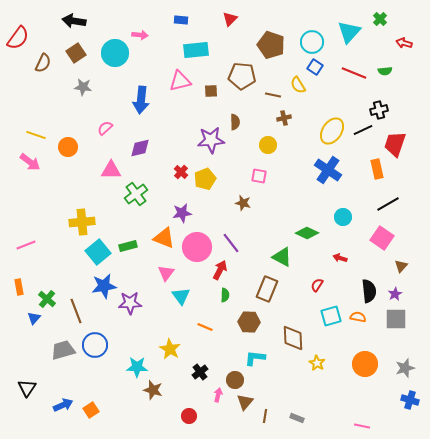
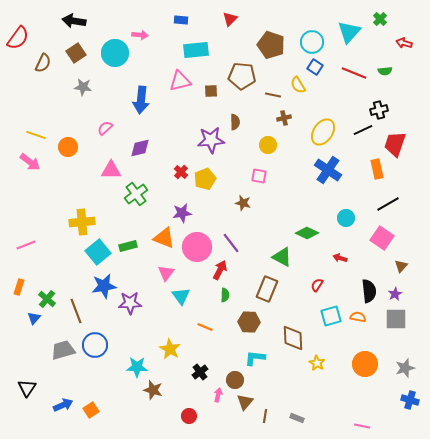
yellow ellipse at (332, 131): moved 9 px left, 1 px down
cyan circle at (343, 217): moved 3 px right, 1 px down
orange rectangle at (19, 287): rotated 28 degrees clockwise
